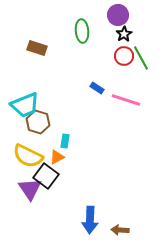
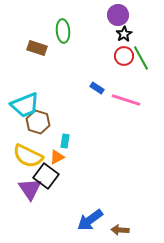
green ellipse: moved 19 px left
blue arrow: rotated 52 degrees clockwise
